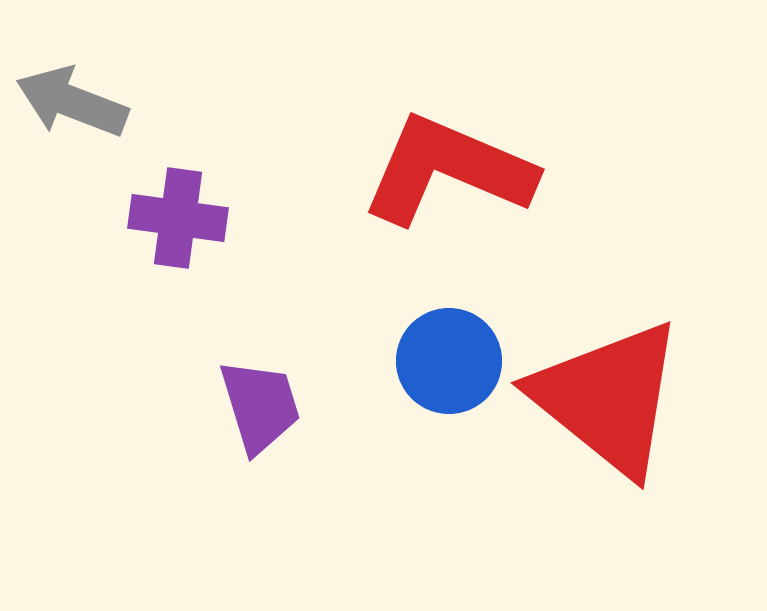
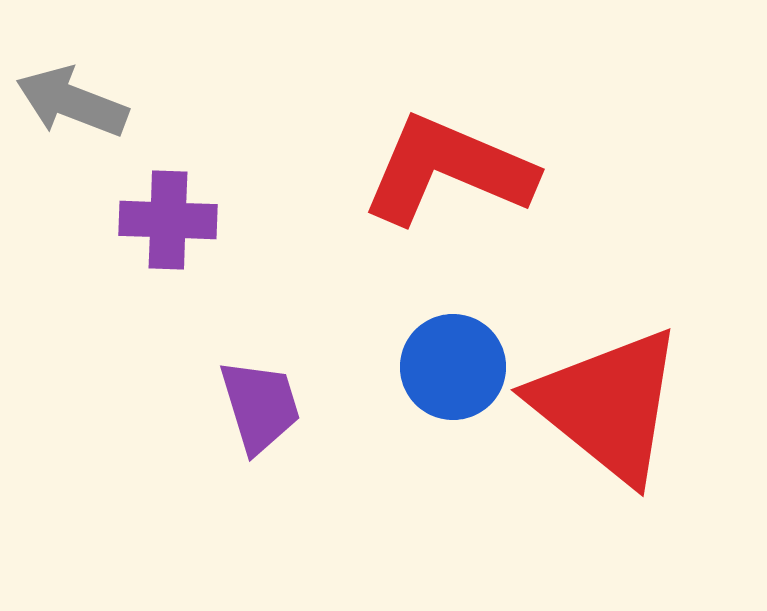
purple cross: moved 10 px left, 2 px down; rotated 6 degrees counterclockwise
blue circle: moved 4 px right, 6 px down
red triangle: moved 7 px down
